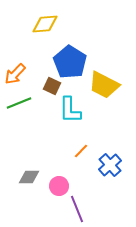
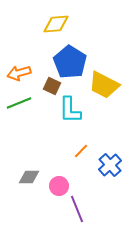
yellow diamond: moved 11 px right
orange arrow: moved 4 px right, 1 px up; rotated 30 degrees clockwise
